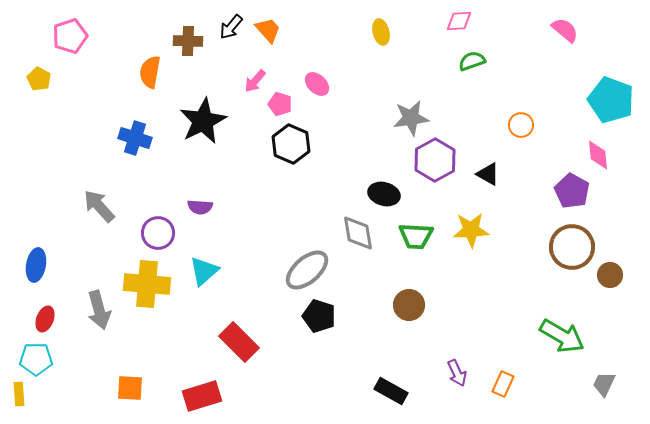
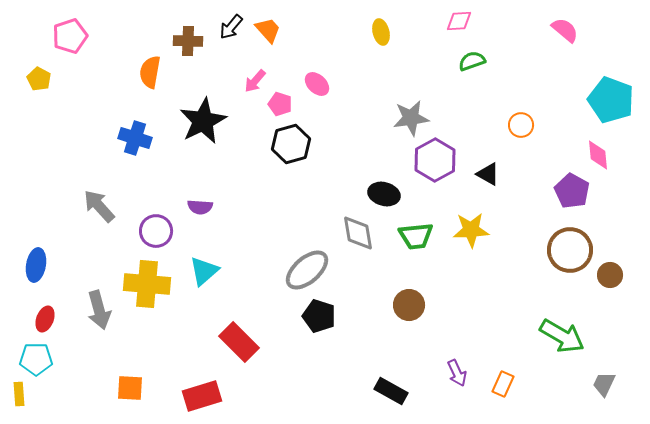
black hexagon at (291, 144): rotated 21 degrees clockwise
purple circle at (158, 233): moved 2 px left, 2 px up
green trapezoid at (416, 236): rotated 9 degrees counterclockwise
brown circle at (572, 247): moved 2 px left, 3 px down
